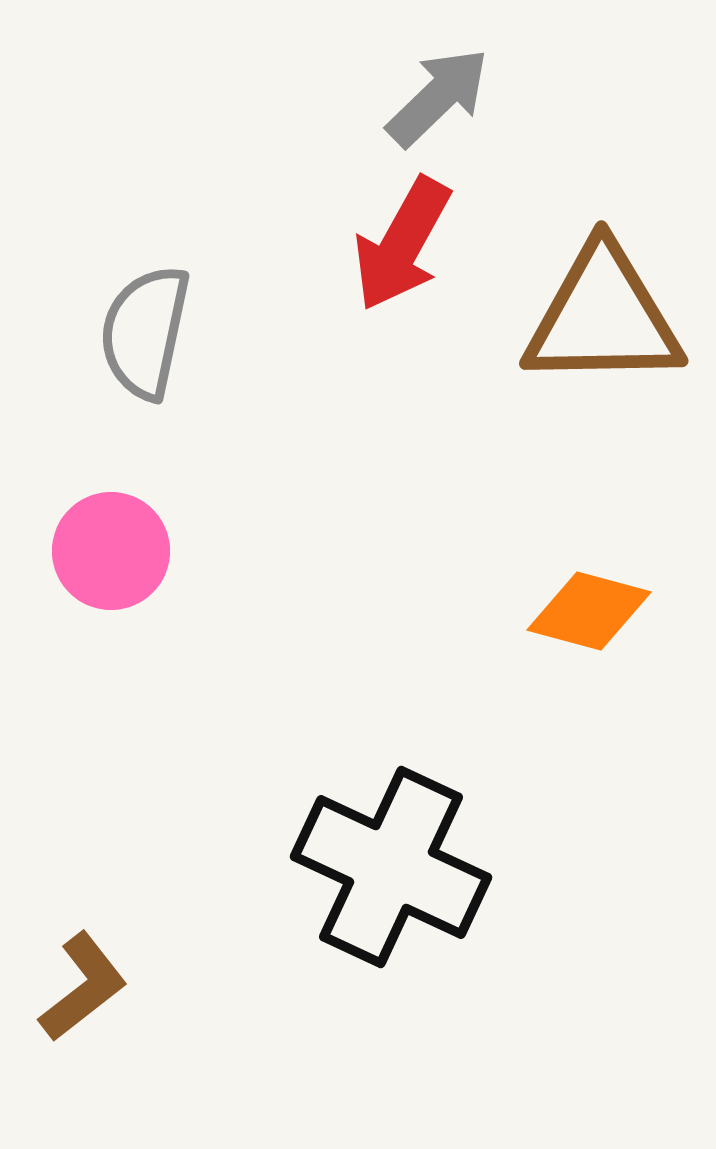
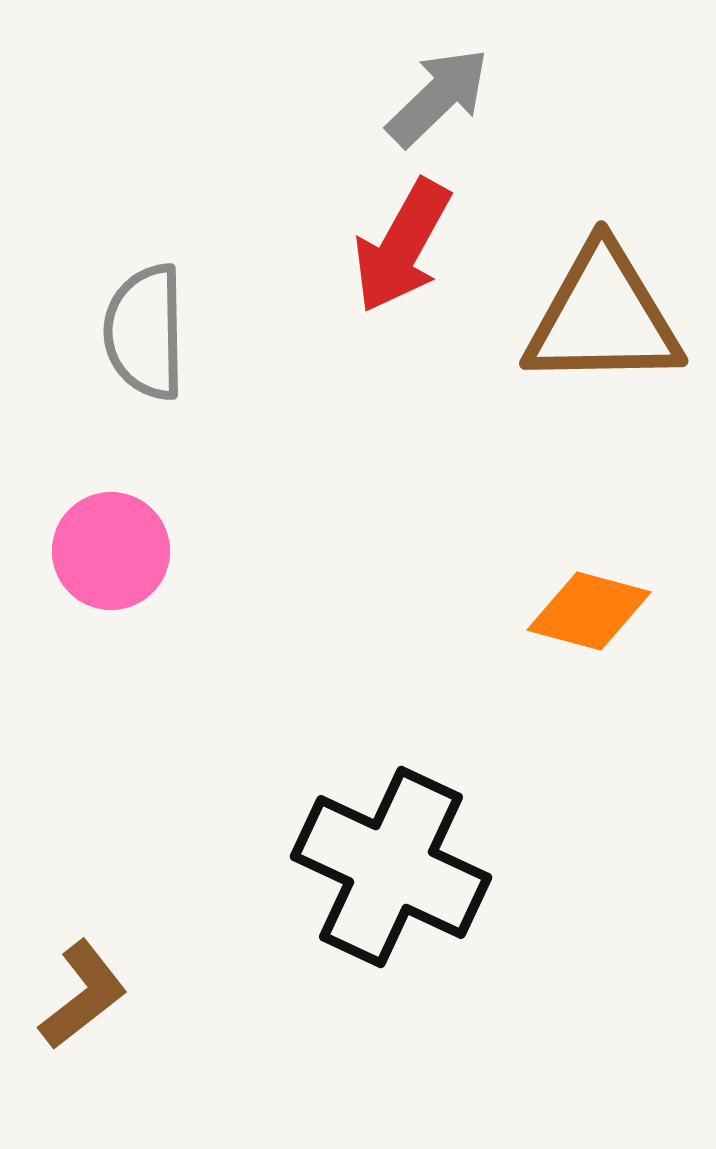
red arrow: moved 2 px down
gray semicircle: rotated 13 degrees counterclockwise
brown L-shape: moved 8 px down
